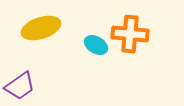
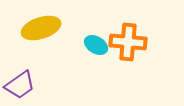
orange cross: moved 2 px left, 8 px down
purple trapezoid: moved 1 px up
